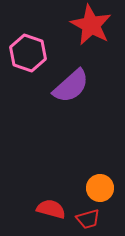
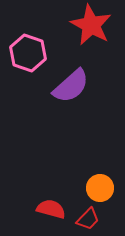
red trapezoid: rotated 30 degrees counterclockwise
